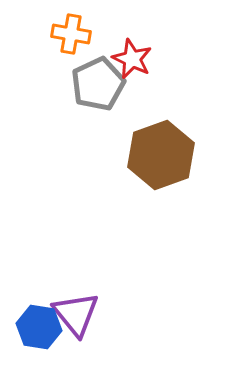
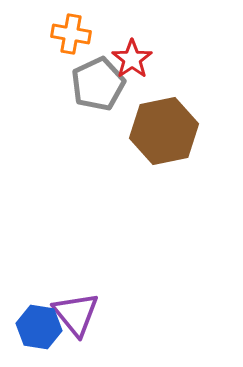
red star: rotated 12 degrees clockwise
brown hexagon: moved 3 px right, 24 px up; rotated 8 degrees clockwise
